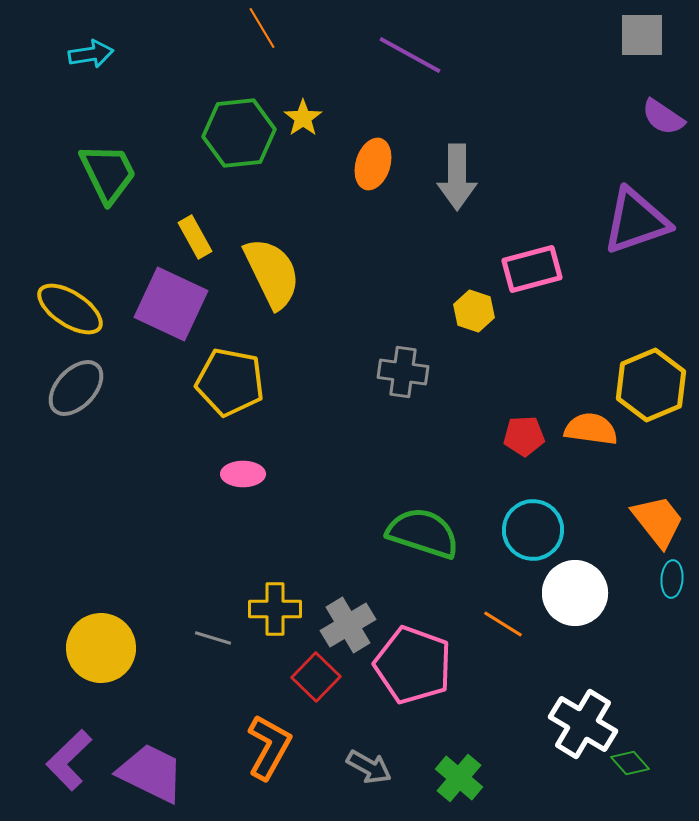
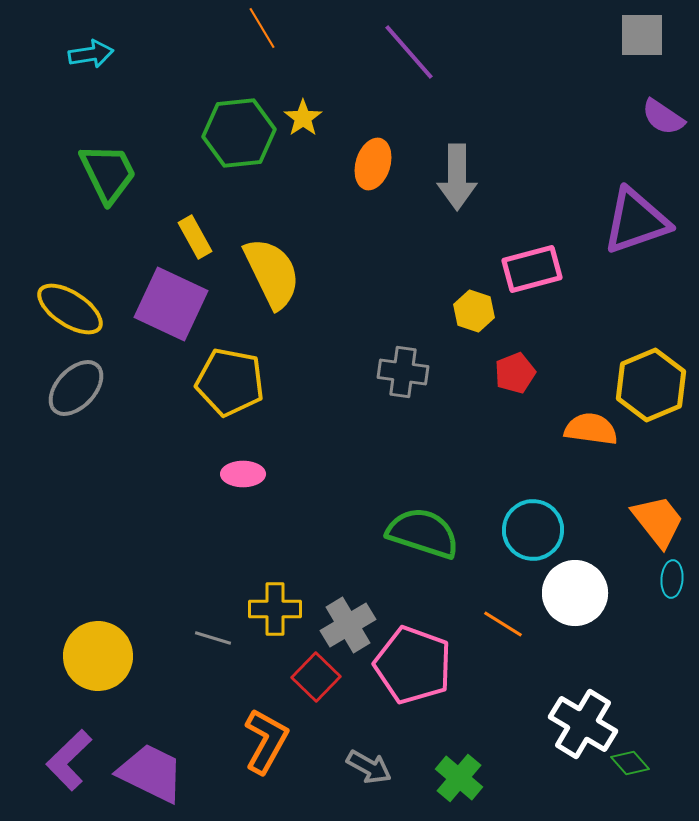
purple line at (410, 55): moved 1 px left, 3 px up; rotated 20 degrees clockwise
red pentagon at (524, 436): moved 9 px left, 63 px up; rotated 18 degrees counterclockwise
yellow circle at (101, 648): moved 3 px left, 8 px down
orange L-shape at (269, 747): moved 3 px left, 6 px up
